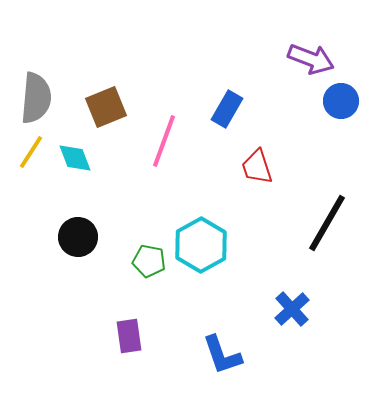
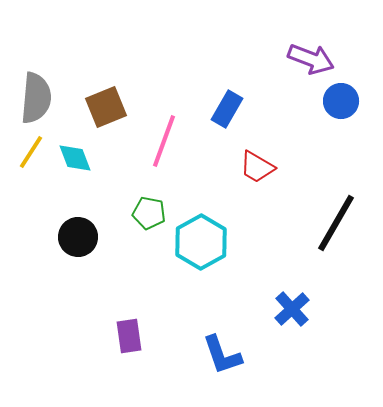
red trapezoid: rotated 42 degrees counterclockwise
black line: moved 9 px right
cyan hexagon: moved 3 px up
green pentagon: moved 48 px up
